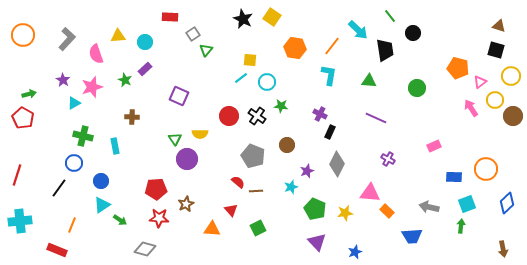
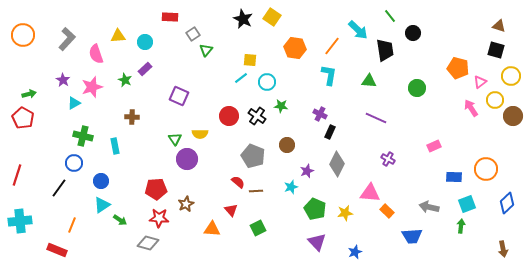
gray diamond at (145, 249): moved 3 px right, 6 px up
